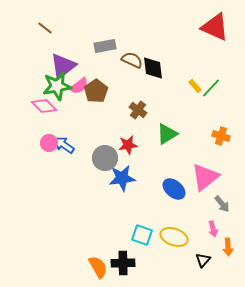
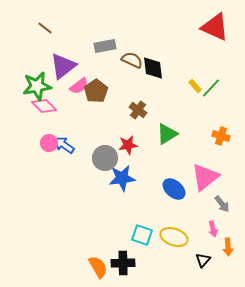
green star: moved 20 px left
